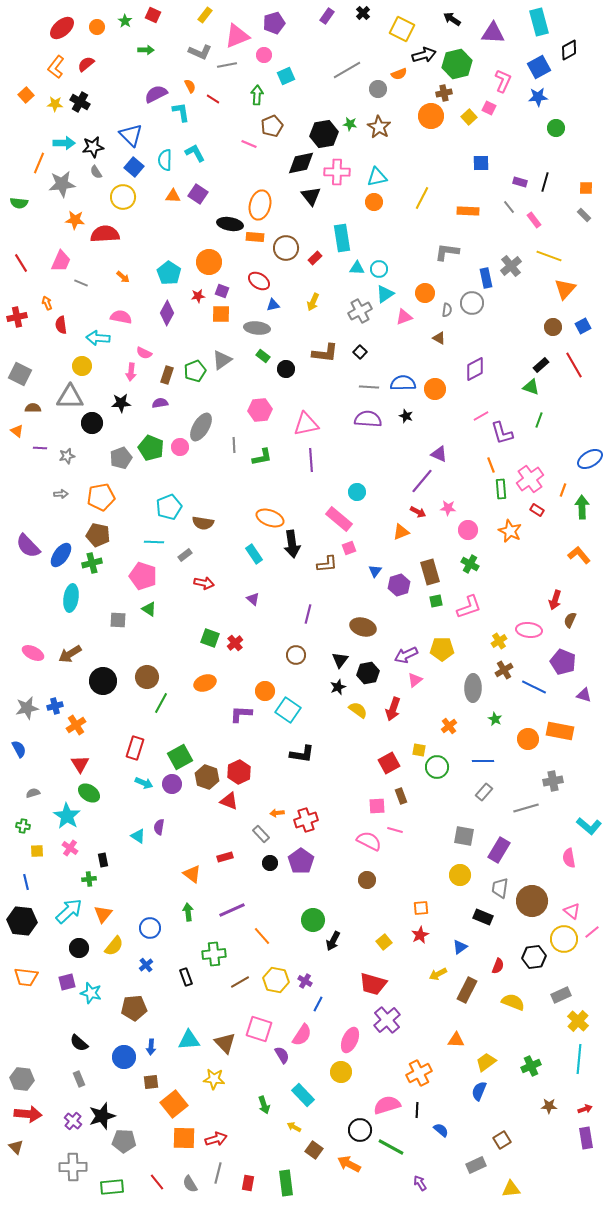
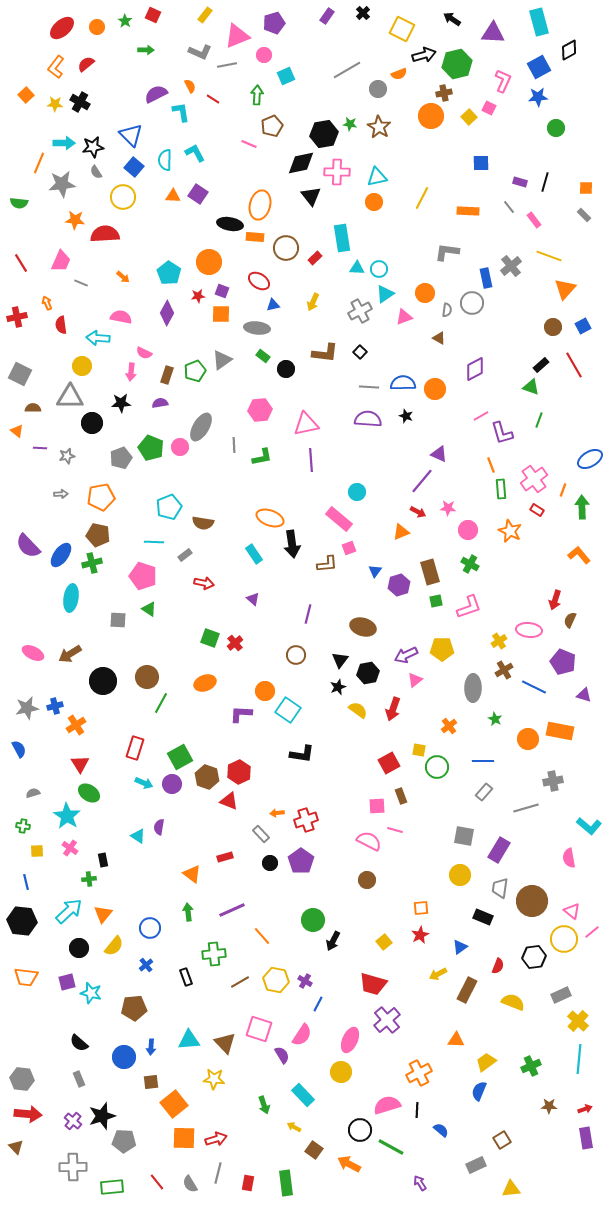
pink cross at (530, 479): moved 4 px right
